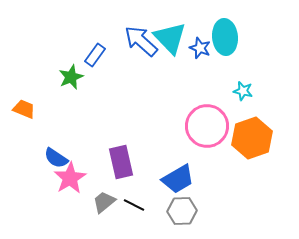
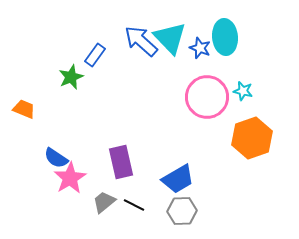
pink circle: moved 29 px up
